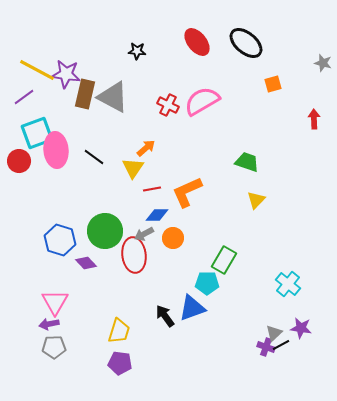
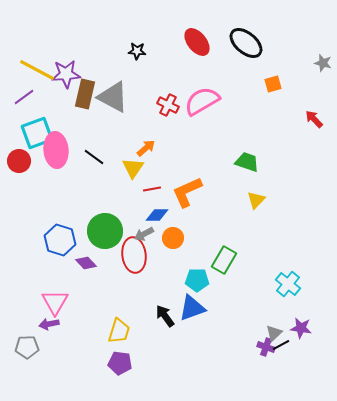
purple star at (66, 74): rotated 12 degrees counterclockwise
red arrow at (314, 119): rotated 42 degrees counterclockwise
cyan pentagon at (207, 283): moved 10 px left, 3 px up
gray pentagon at (54, 347): moved 27 px left
